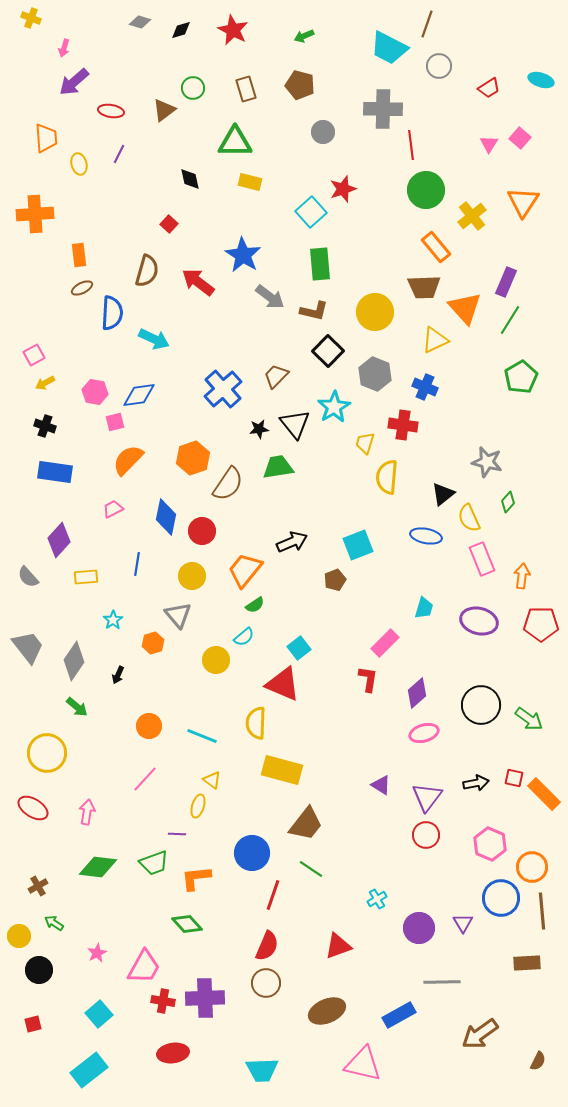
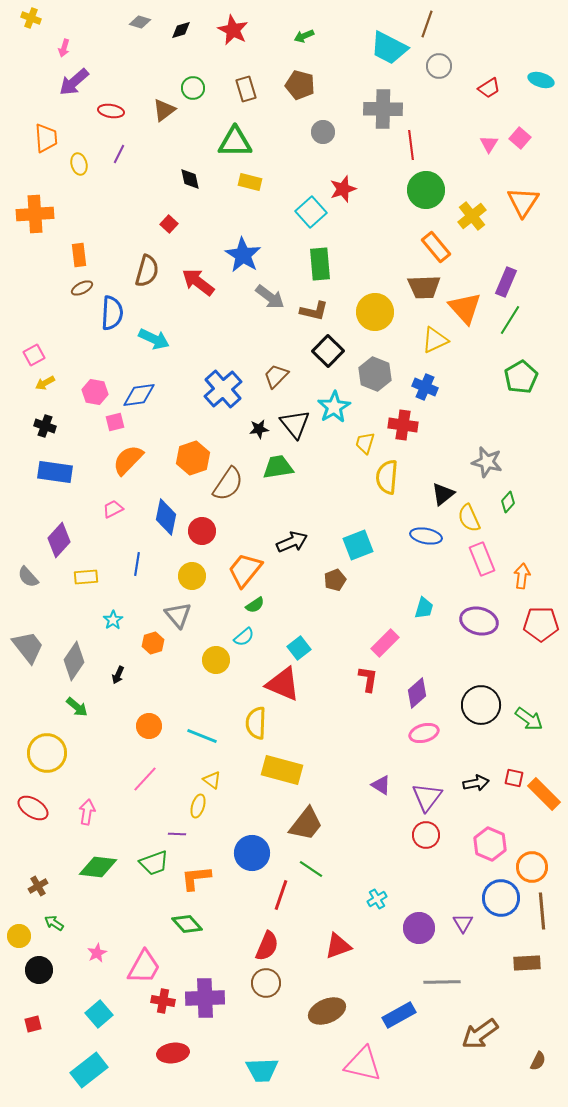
red line at (273, 895): moved 8 px right
